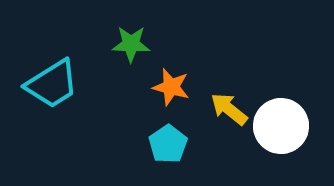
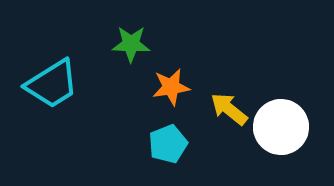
orange star: rotated 24 degrees counterclockwise
white circle: moved 1 px down
cyan pentagon: rotated 12 degrees clockwise
